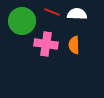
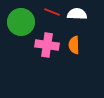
green circle: moved 1 px left, 1 px down
pink cross: moved 1 px right, 1 px down
